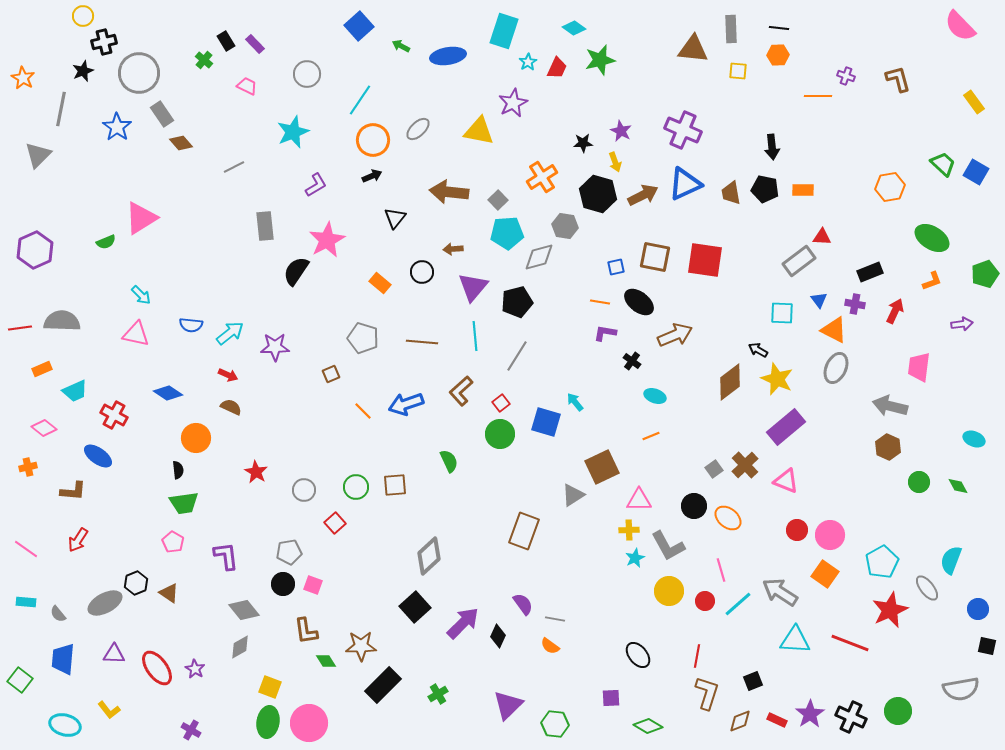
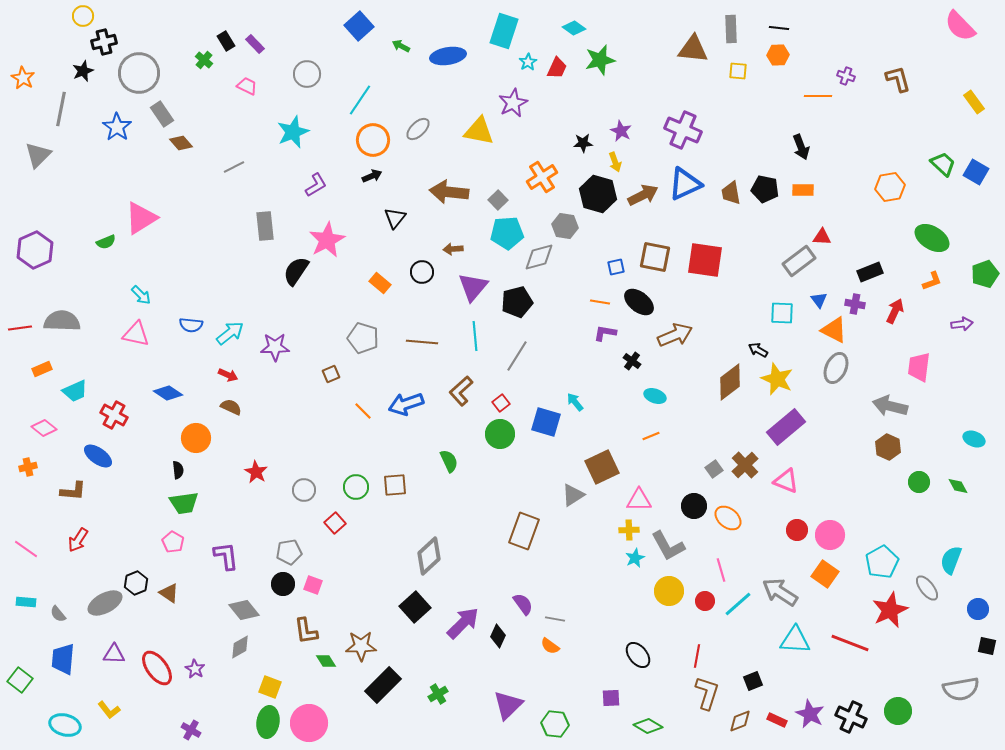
black arrow at (772, 147): moved 29 px right; rotated 15 degrees counterclockwise
purple star at (810, 714): rotated 12 degrees counterclockwise
